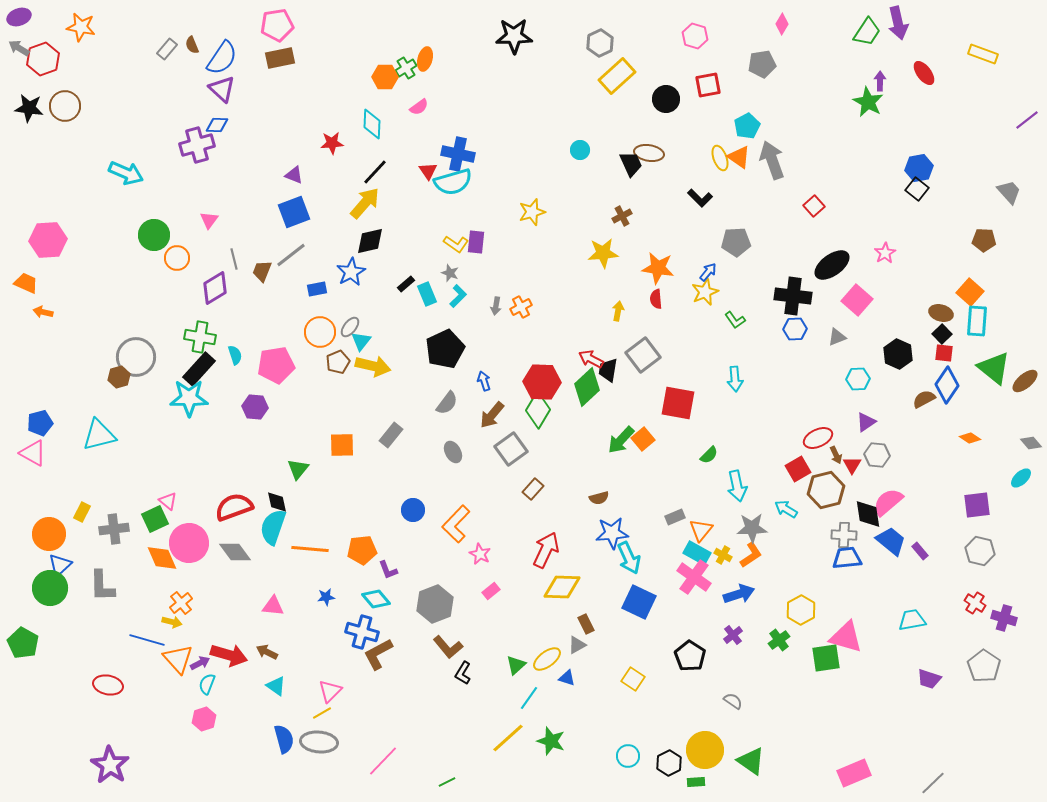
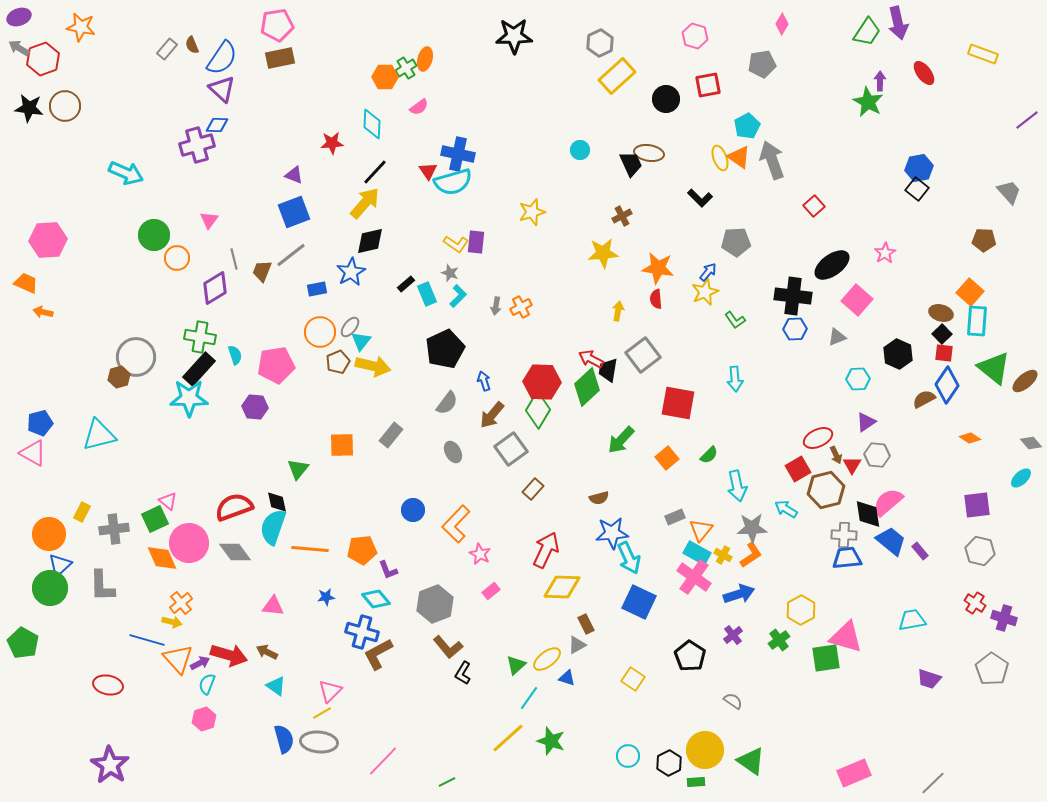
orange square at (643, 439): moved 24 px right, 19 px down
gray pentagon at (984, 666): moved 8 px right, 3 px down
